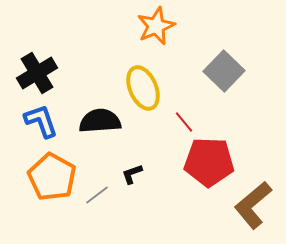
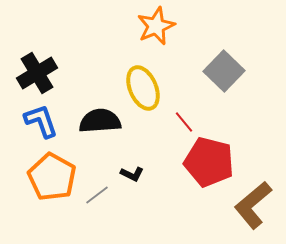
red pentagon: rotated 12 degrees clockwise
black L-shape: rotated 135 degrees counterclockwise
